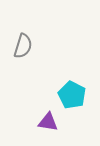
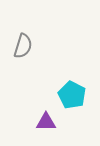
purple triangle: moved 2 px left; rotated 10 degrees counterclockwise
